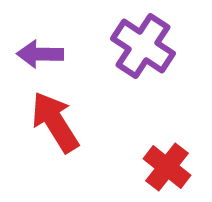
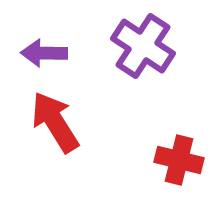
purple arrow: moved 4 px right, 1 px up
red cross: moved 12 px right, 7 px up; rotated 24 degrees counterclockwise
